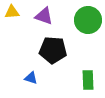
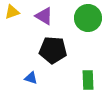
yellow triangle: rotated 14 degrees counterclockwise
purple triangle: rotated 12 degrees clockwise
green circle: moved 2 px up
